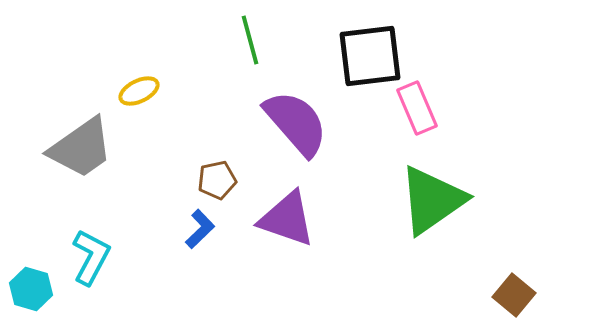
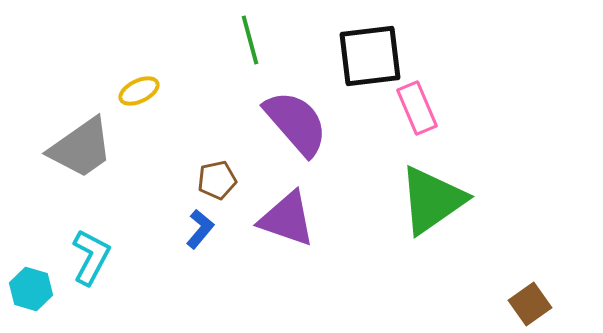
blue L-shape: rotated 6 degrees counterclockwise
brown square: moved 16 px right, 9 px down; rotated 15 degrees clockwise
